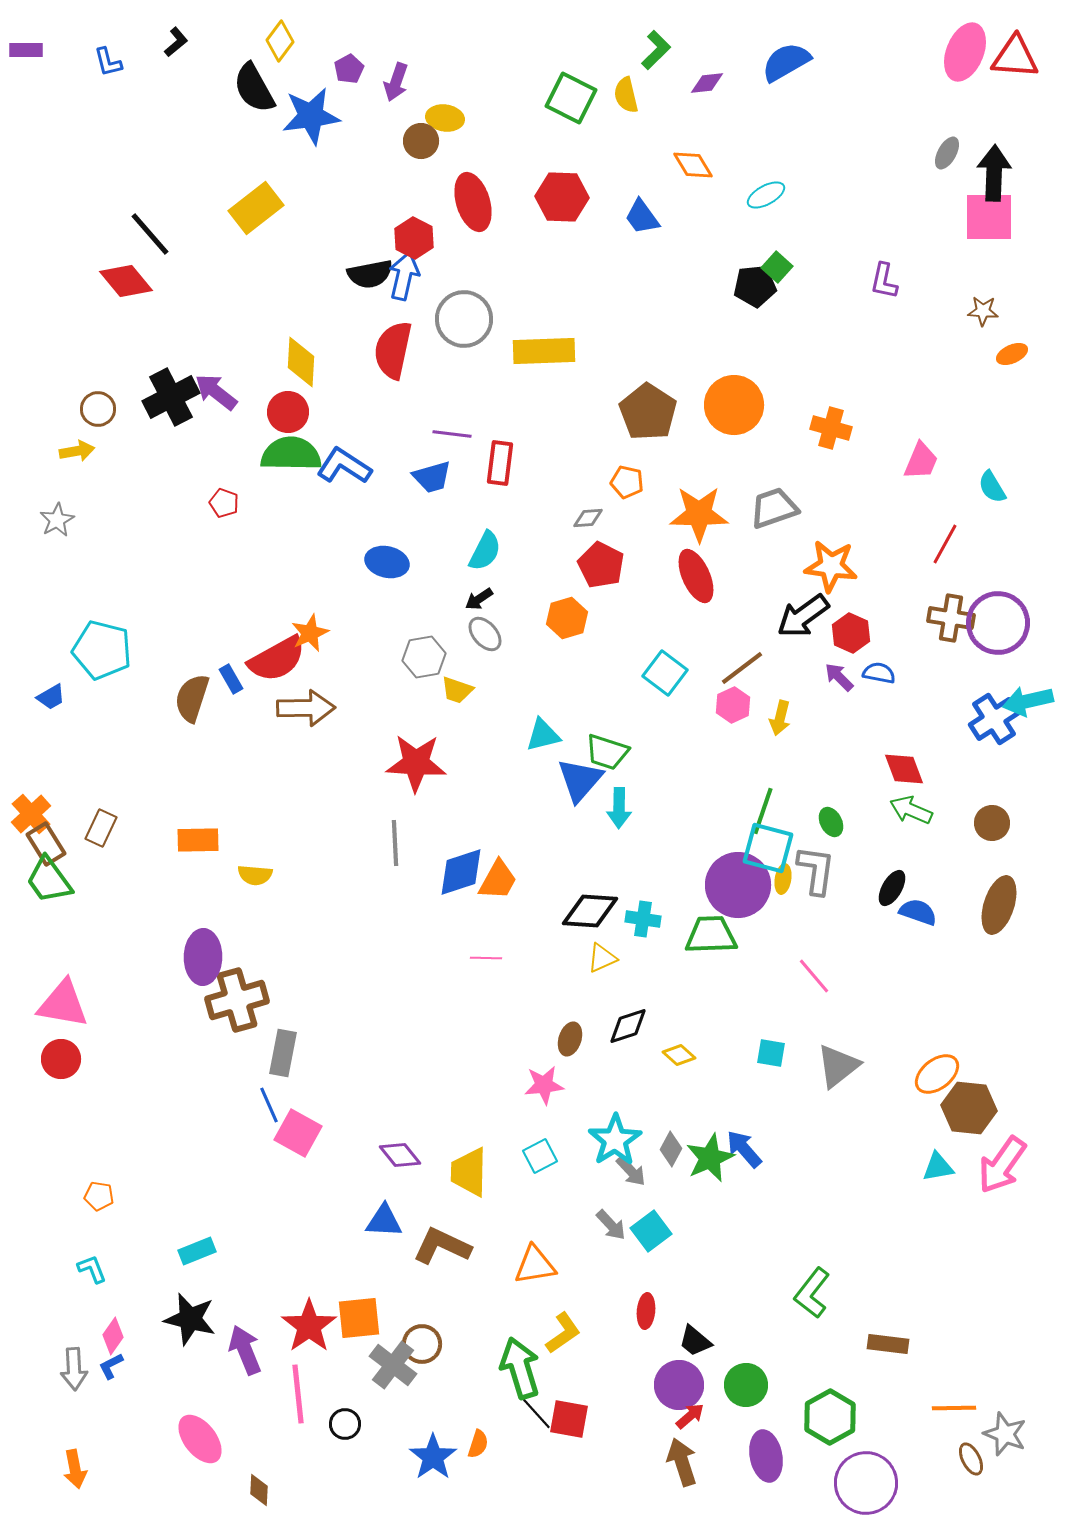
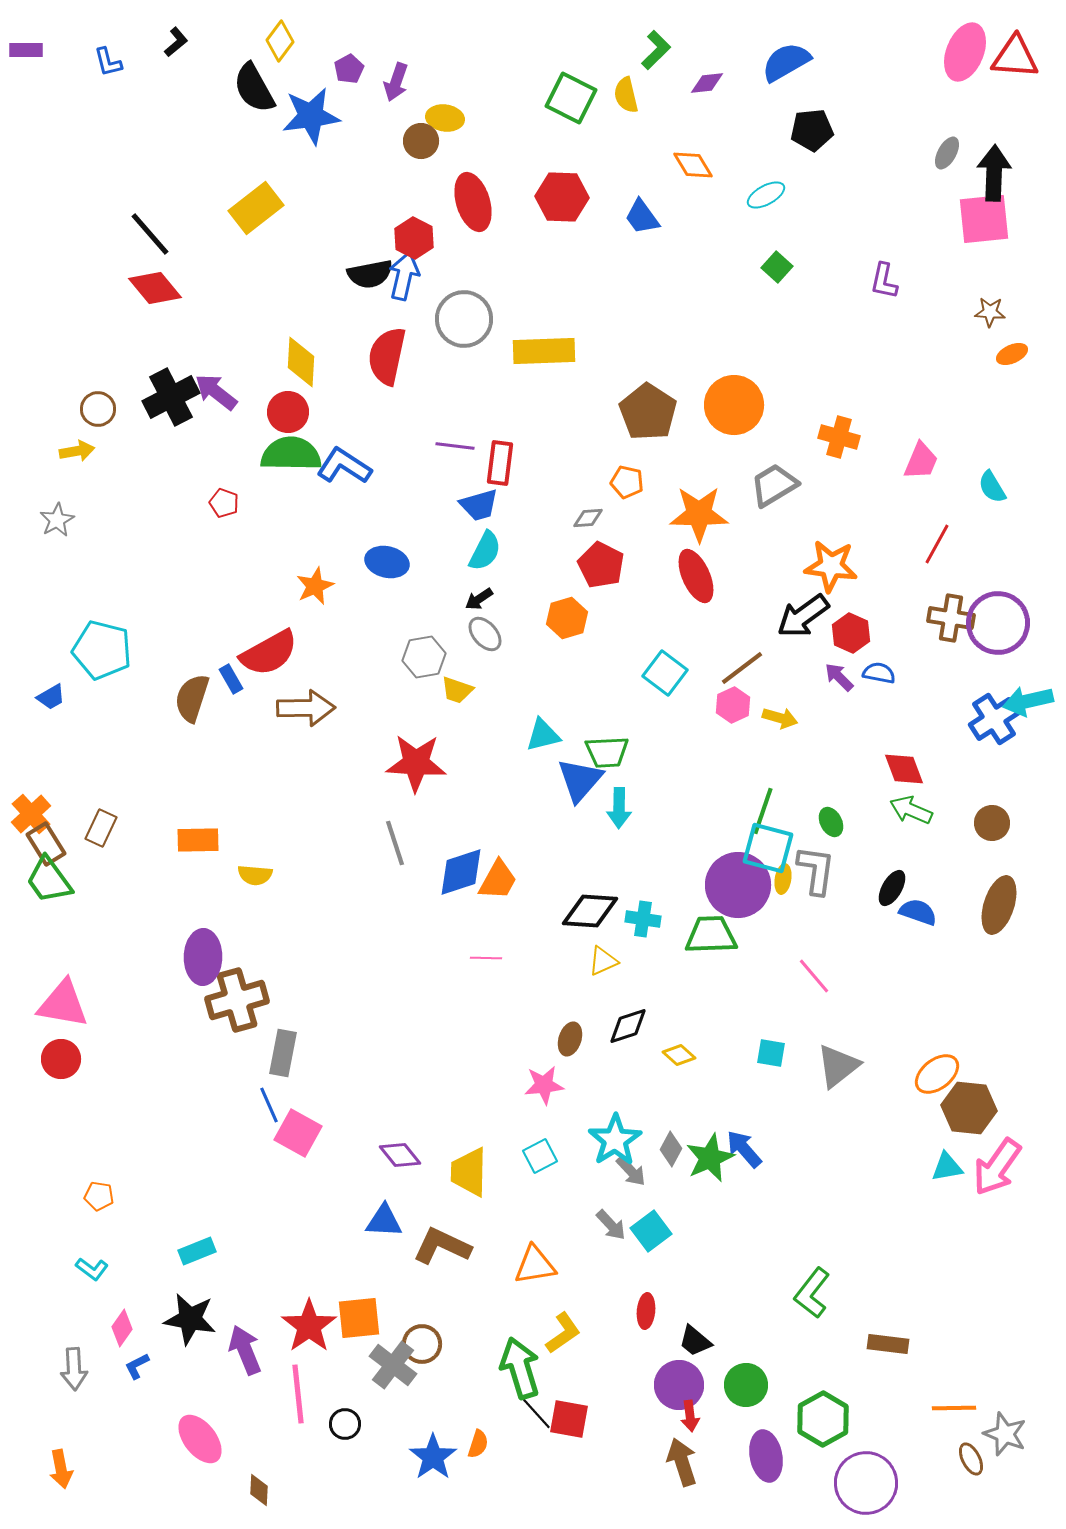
pink square at (989, 217): moved 5 px left, 2 px down; rotated 6 degrees counterclockwise
red diamond at (126, 281): moved 29 px right, 7 px down
black pentagon at (755, 286): moved 57 px right, 156 px up
brown star at (983, 311): moved 7 px right, 1 px down
red semicircle at (393, 350): moved 6 px left, 6 px down
orange cross at (831, 428): moved 8 px right, 9 px down
purple line at (452, 434): moved 3 px right, 12 px down
blue trapezoid at (432, 477): moved 47 px right, 28 px down
gray trapezoid at (774, 508): moved 23 px up; rotated 12 degrees counterclockwise
red line at (945, 544): moved 8 px left
orange star at (310, 633): moved 5 px right, 47 px up
red semicircle at (277, 659): moved 8 px left, 6 px up
yellow arrow at (780, 718): rotated 88 degrees counterclockwise
green trapezoid at (607, 752): rotated 21 degrees counterclockwise
gray line at (395, 843): rotated 15 degrees counterclockwise
yellow triangle at (602, 958): moved 1 px right, 3 px down
pink arrow at (1002, 1165): moved 5 px left, 2 px down
cyan triangle at (938, 1167): moved 9 px right
cyan L-shape at (92, 1269): rotated 148 degrees clockwise
black star at (190, 1319): rotated 4 degrees counterclockwise
pink diamond at (113, 1336): moved 9 px right, 8 px up
blue L-shape at (111, 1366): moved 26 px right
red arrow at (690, 1416): rotated 124 degrees clockwise
green hexagon at (830, 1417): moved 7 px left, 2 px down
orange arrow at (75, 1469): moved 14 px left
